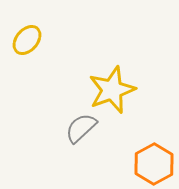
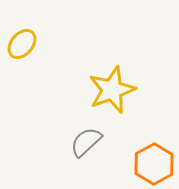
yellow ellipse: moved 5 px left, 4 px down
gray semicircle: moved 5 px right, 14 px down
